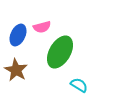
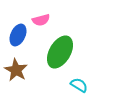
pink semicircle: moved 1 px left, 7 px up
